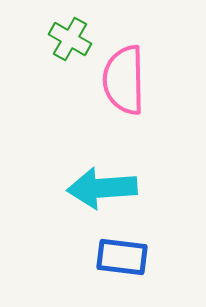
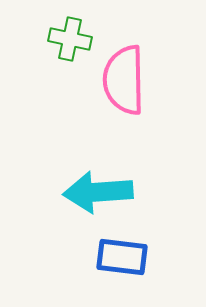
green cross: rotated 18 degrees counterclockwise
cyan arrow: moved 4 px left, 4 px down
